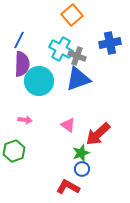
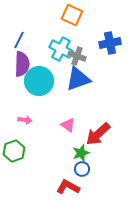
orange square: rotated 25 degrees counterclockwise
